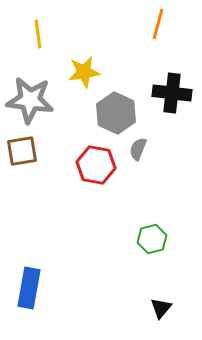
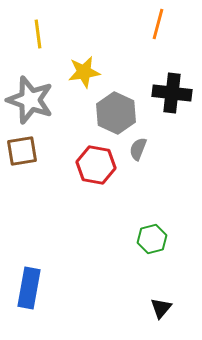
gray star: rotated 12 degrees clockwise
